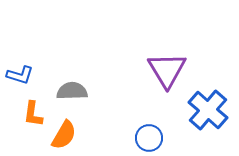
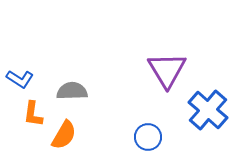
blue L-shape: moved 4 px down; rotated 16 degrees clockwise
blue circle: moved 1 px left, 1 px up
